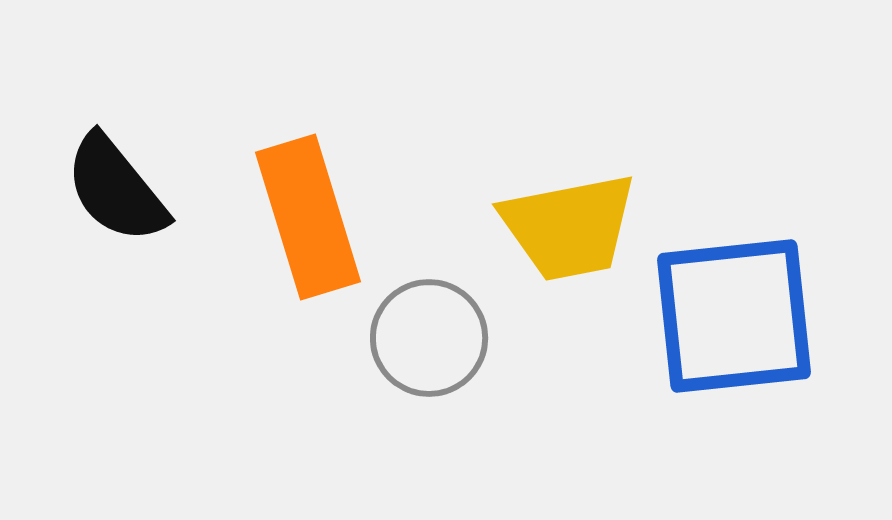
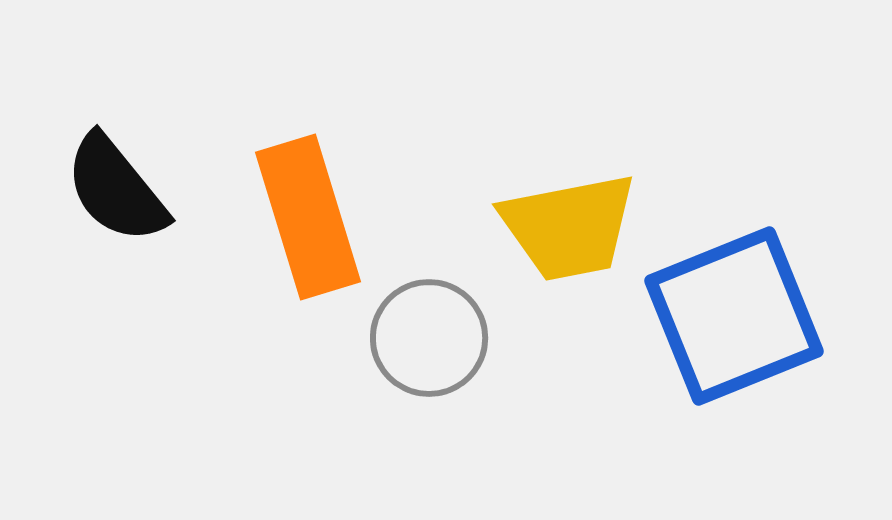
blue square: rotated 16 degrees counterclockwise
